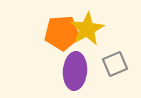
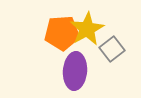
gray square: moved 3 px left, 15 px up; rotated 15 degrees counterclockwise
